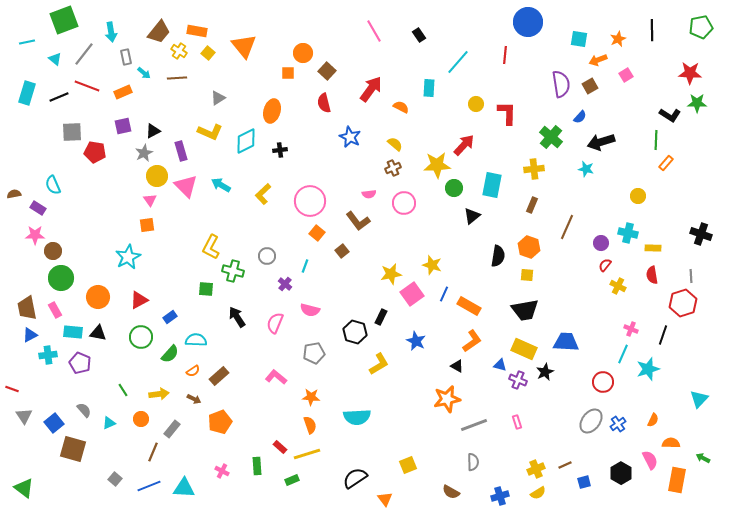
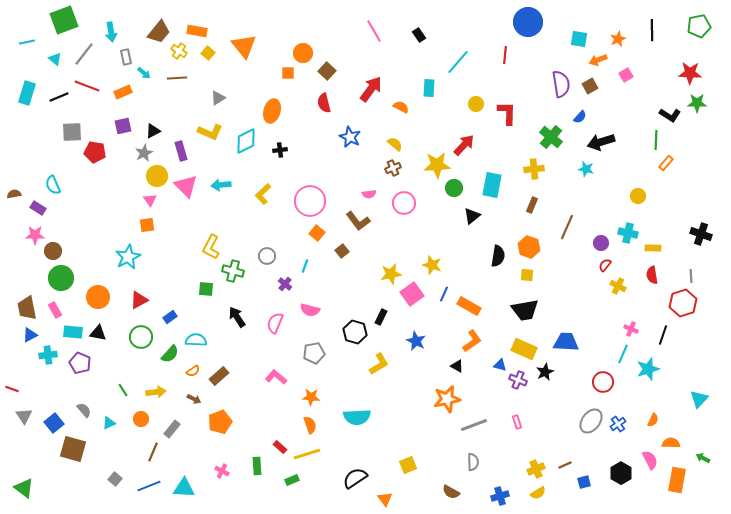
green pentagon at (701, 27): moved 2 px left, 1 px up
cyan arrow at (221, 185): rotated 36 degrees counterclockwise
yellow arrow at (159, 394): moved 3 px left, 2 px up
